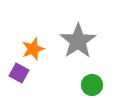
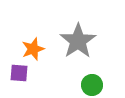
purple square: rotated 24 degrees counterclockwise
